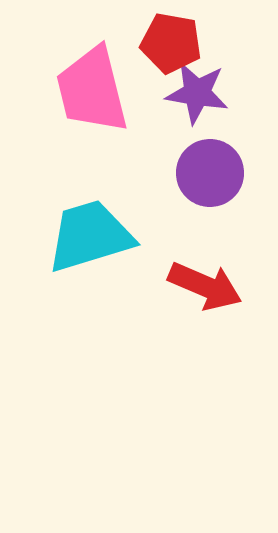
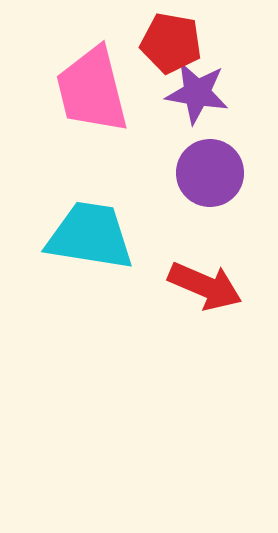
cyan trapezoid: rotated 26 degrees clockwise
